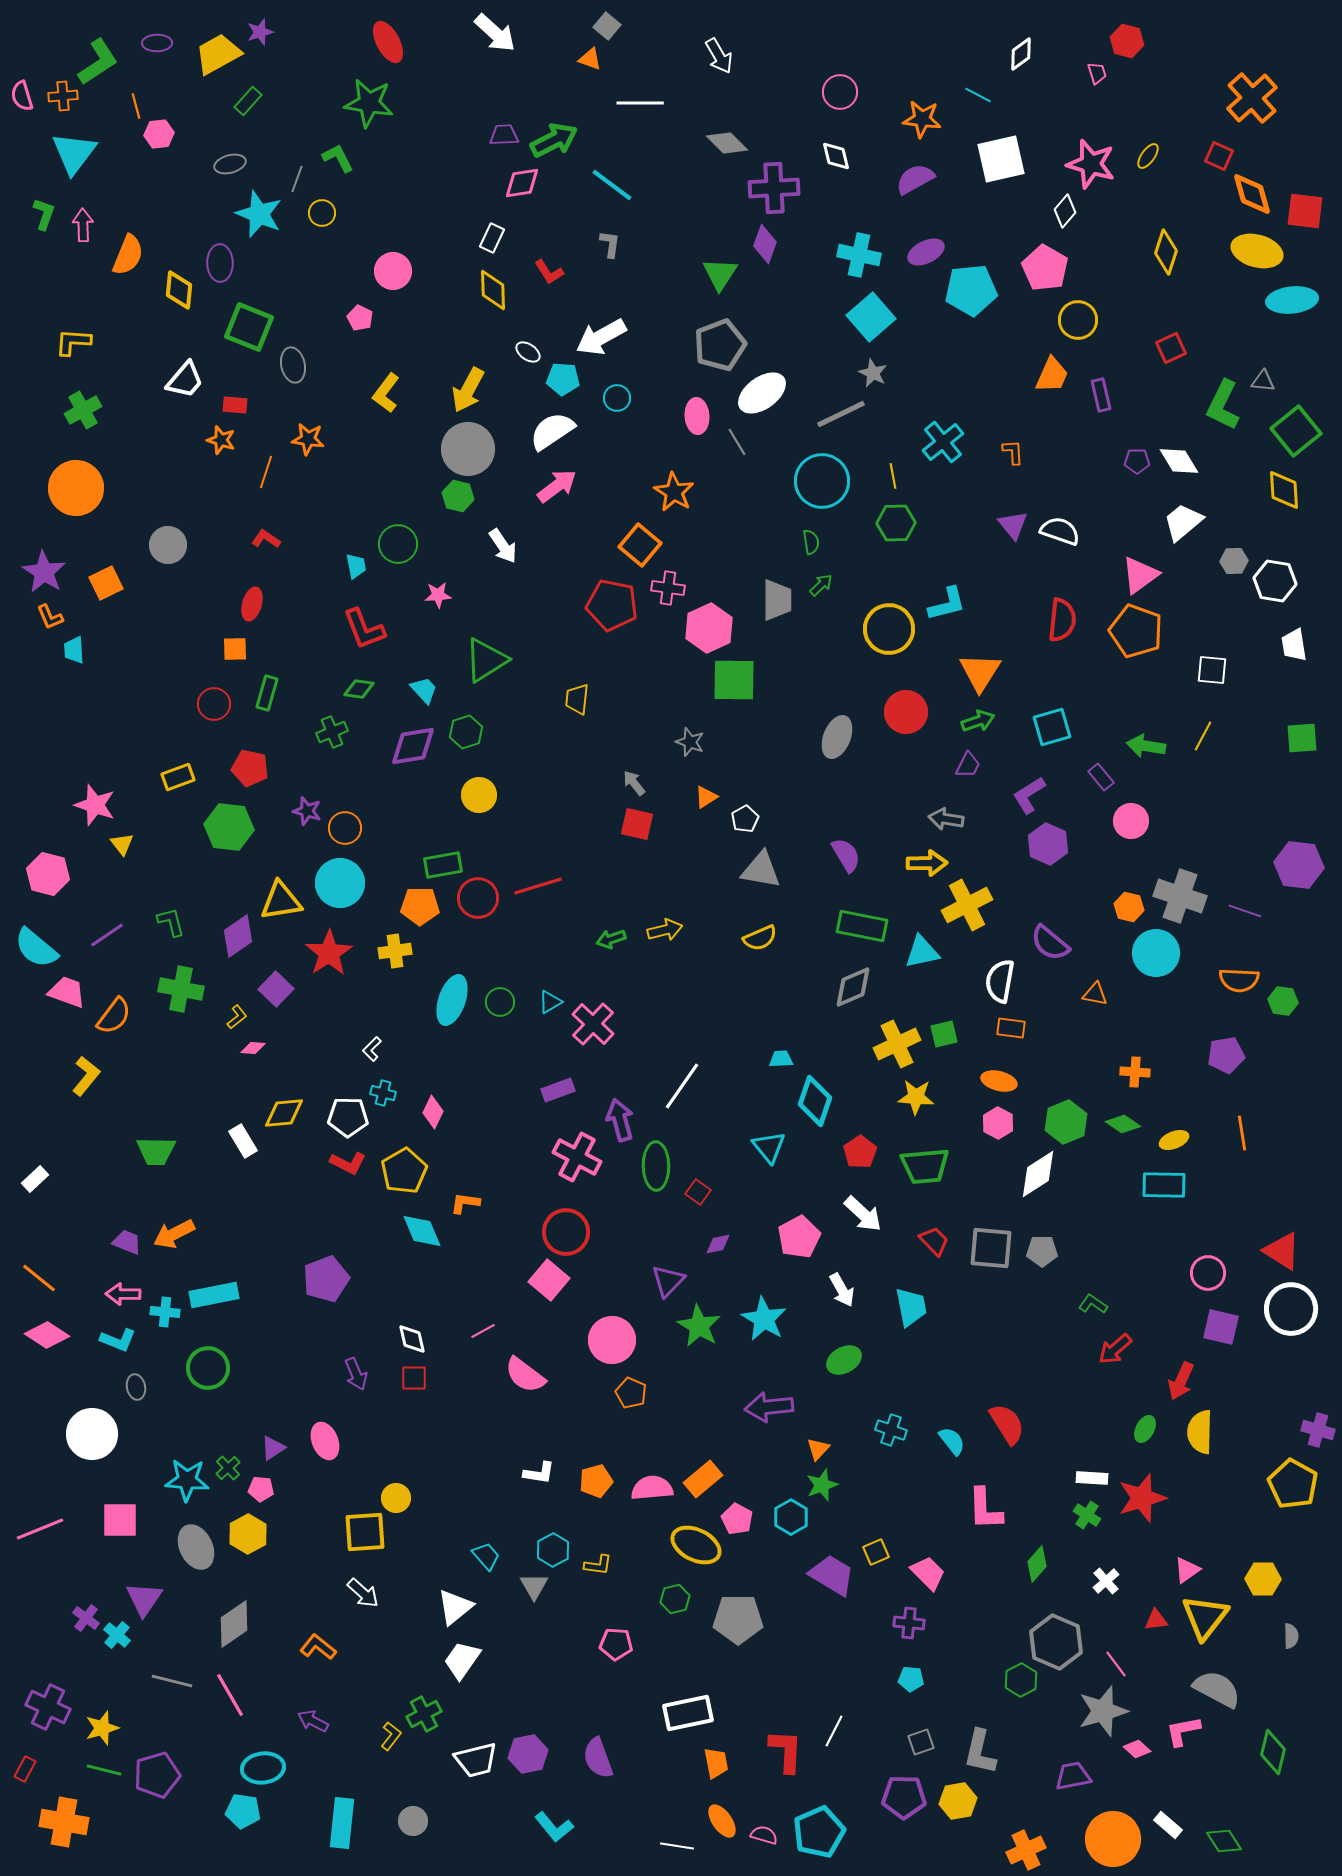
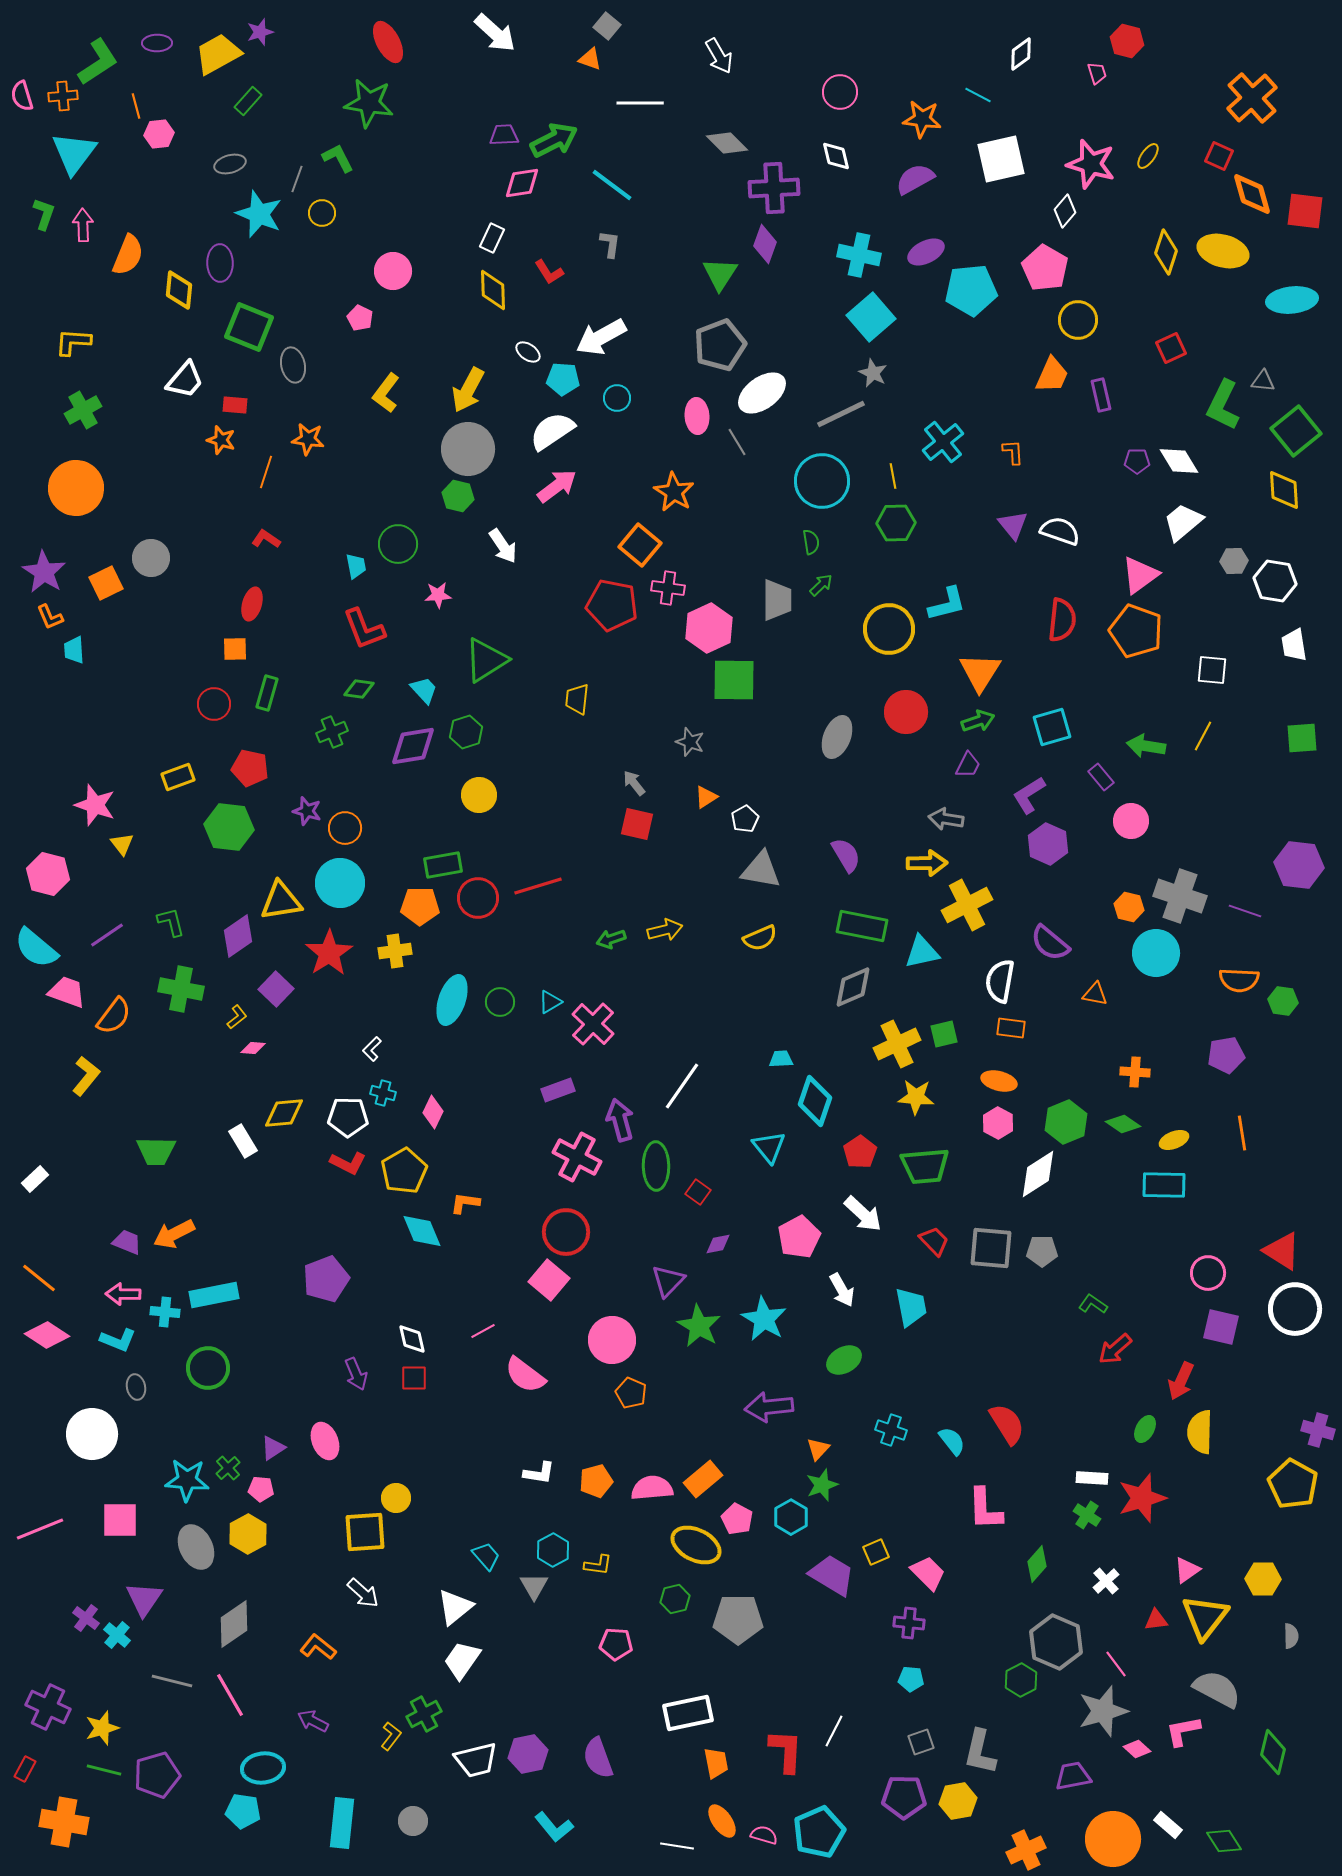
yellow ellipse at (1257, 251): moved 34 px left
gray circle at (168, 545): moved 17 px left, 13 px down
white circle at (1291, 1309): moved 4 px right
